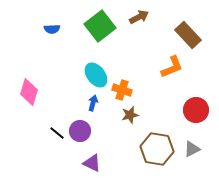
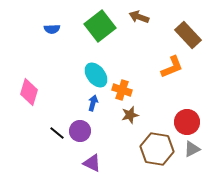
brown arrow: rotated 132 degrees counterclockwise
red circle: moved 9 px left, 12 px down
